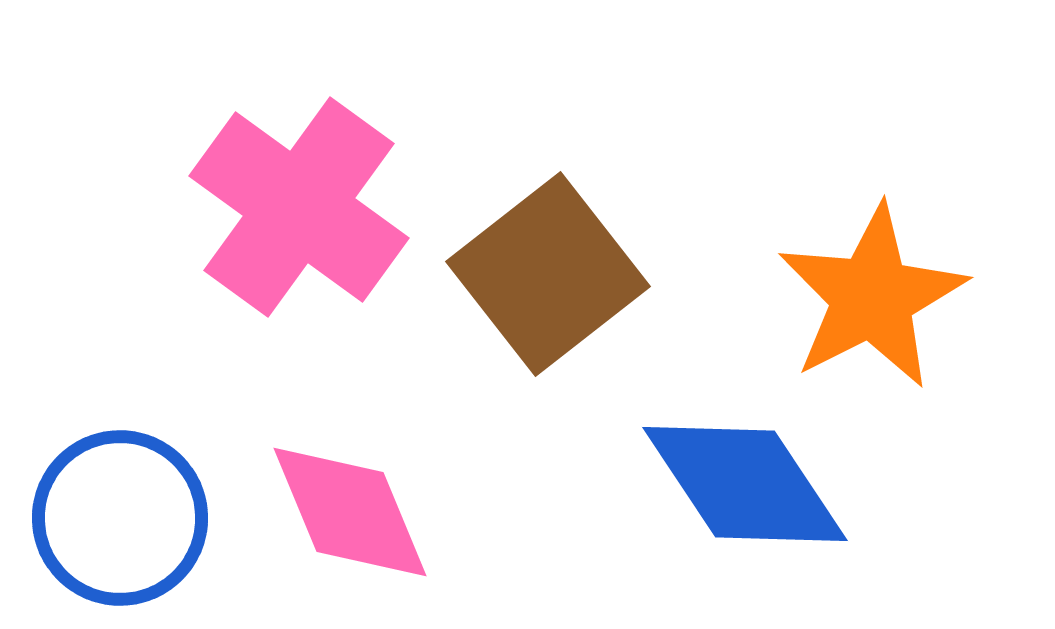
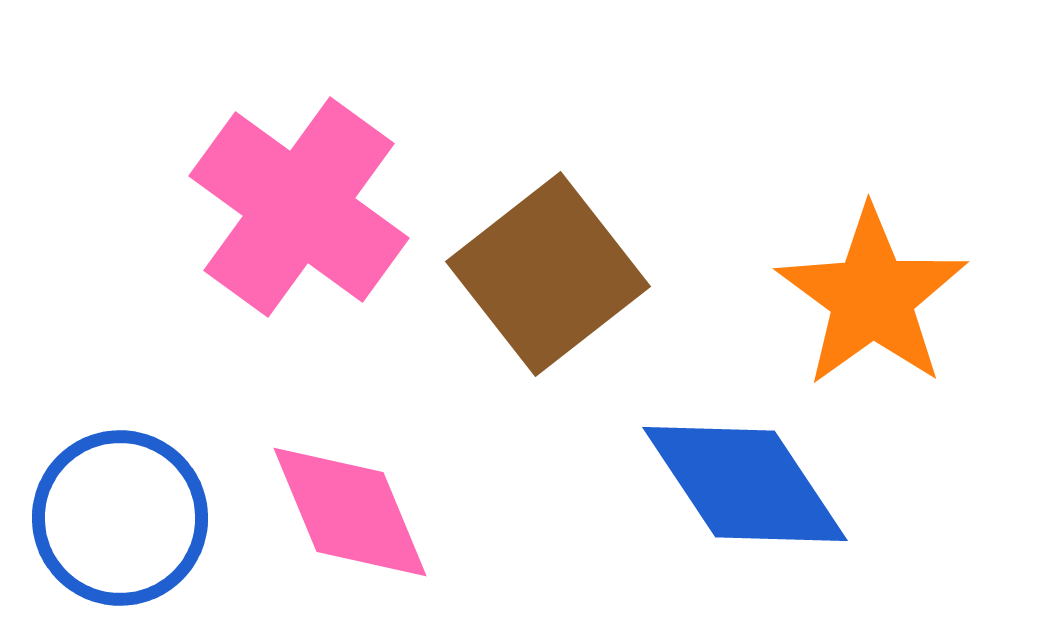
orange star: rotated 9 degrees counterclockwise
